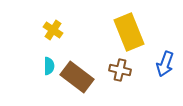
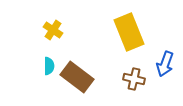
brown cross: moved 14 px right, 9 px down
